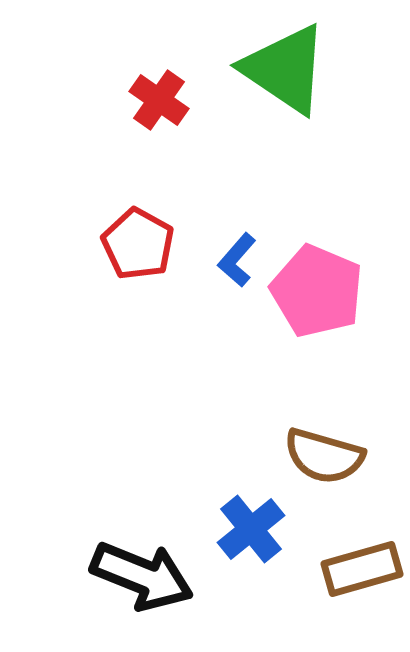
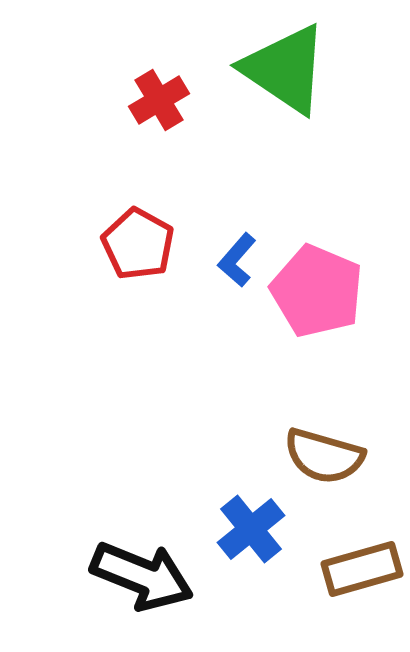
red cross: rotated 24 degrees clockwise
